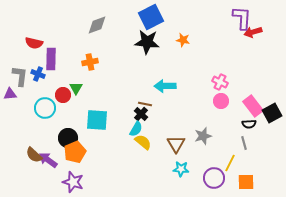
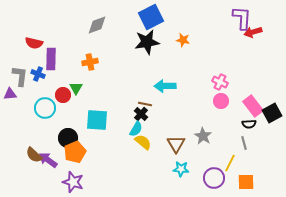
black star: rotated 15 degrees counterclockwise
gray star: rotated 24 degrees counterclockwise
